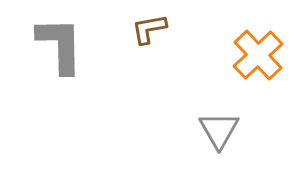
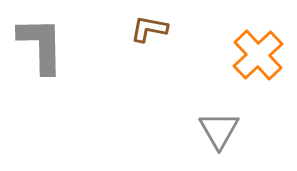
brown L-shape: rotated 21 degrees clockwise
gray L-shape: moved 19 px left
